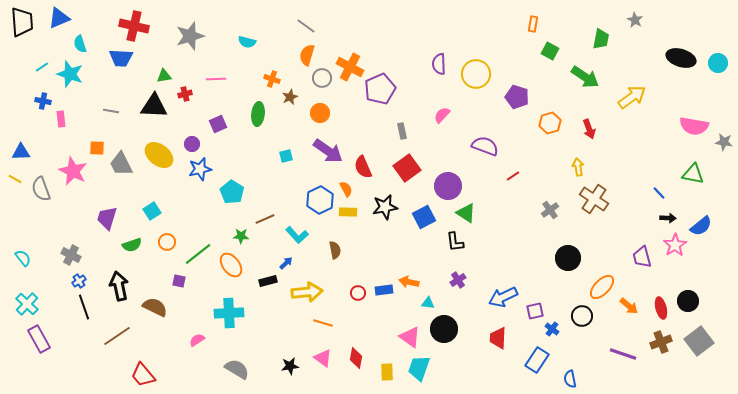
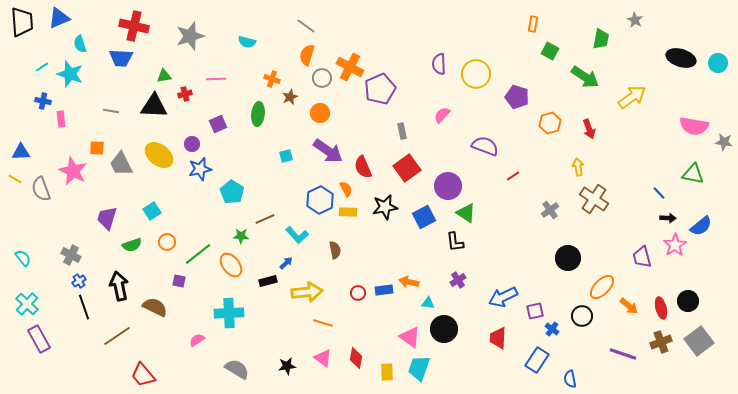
black star at (290, 366): moved 3 px left
